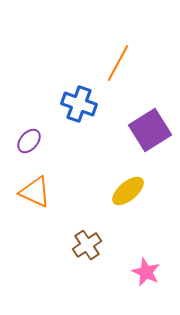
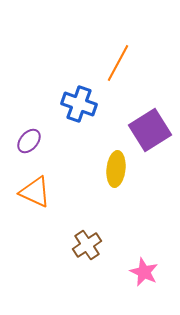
yellow ellipse: moved 12 px left, 22 px up; rotated 44 degrees counterclockwise
pink star: moved 2 px left
